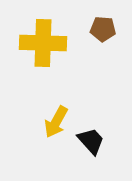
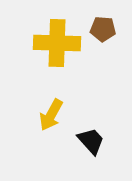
yellow cross: moved 14 px right
yellow arrow: moved 5 px left, 7 px up
